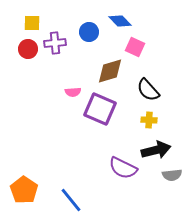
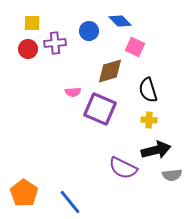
blue circle: moved 1 px up
black semicircle: rotated 25 degrees clockwise
orange pentagon: moved 3 px down
blue line: moved 1 px left, 2 px down
